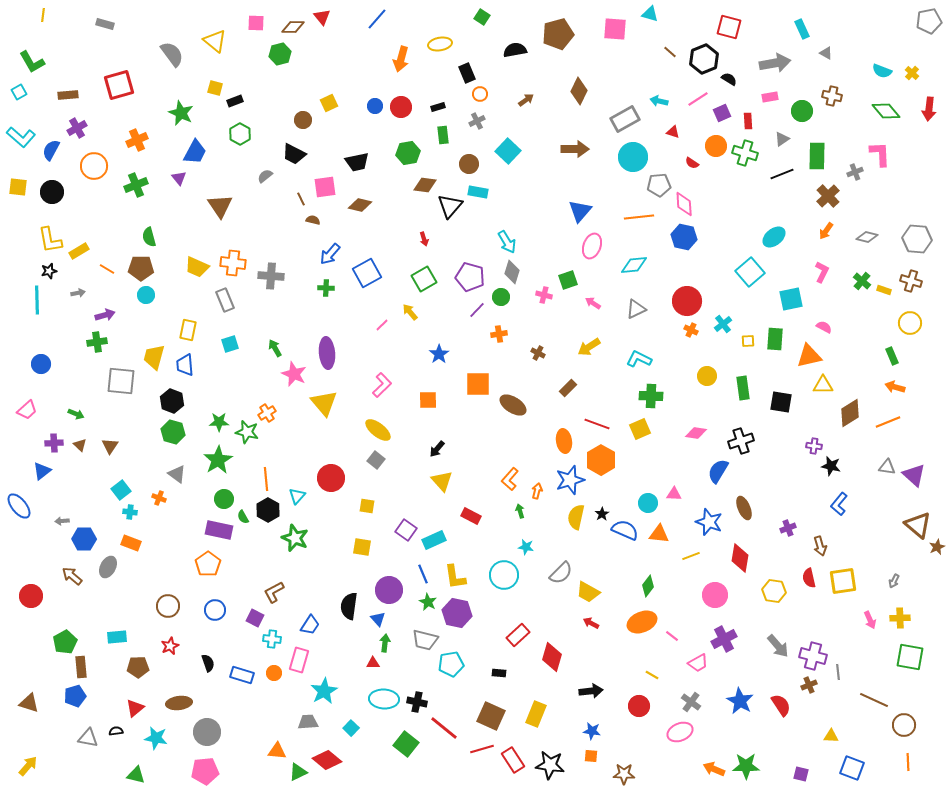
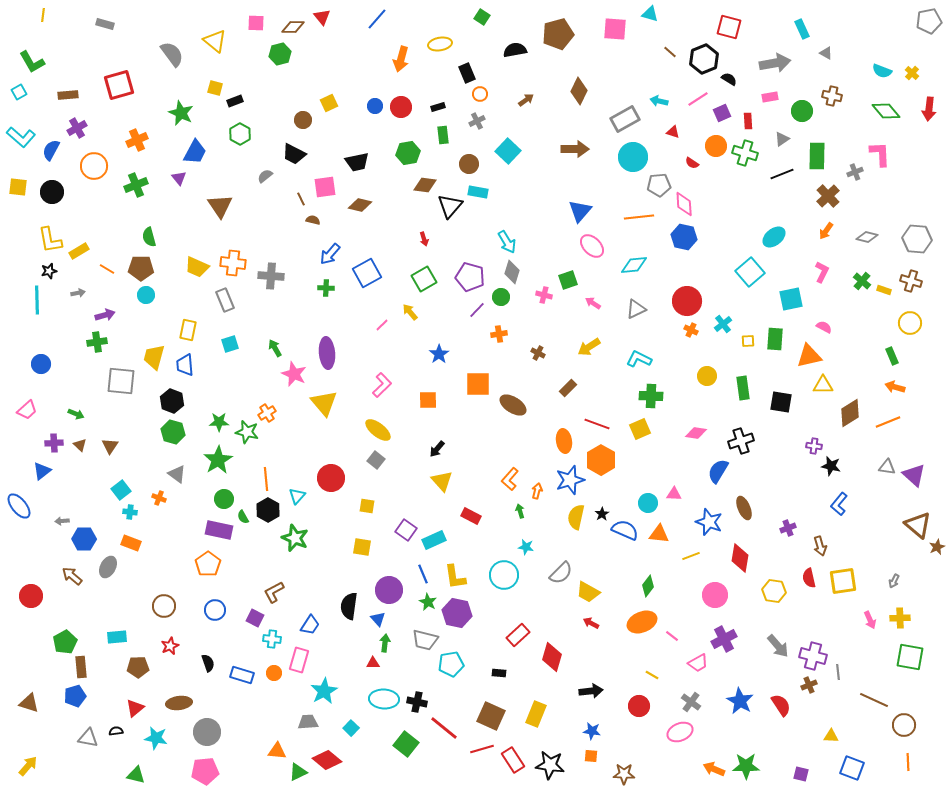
pink ellipse at (592, 246): rotated 65 degrees counterclockwise
brown circle at (168, 606): moved 4 px left
